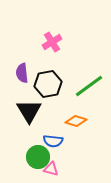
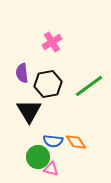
orange diamond: moved 21 px down; rotated 40 degrees clockwise
